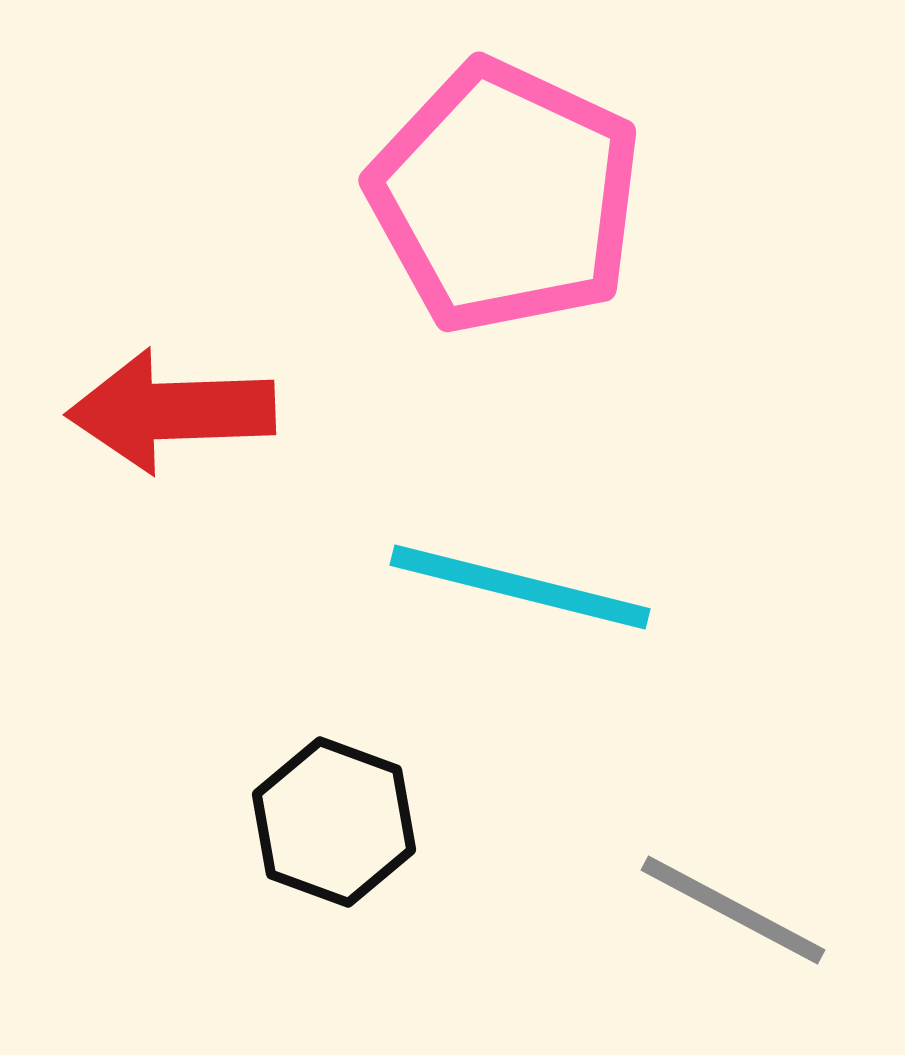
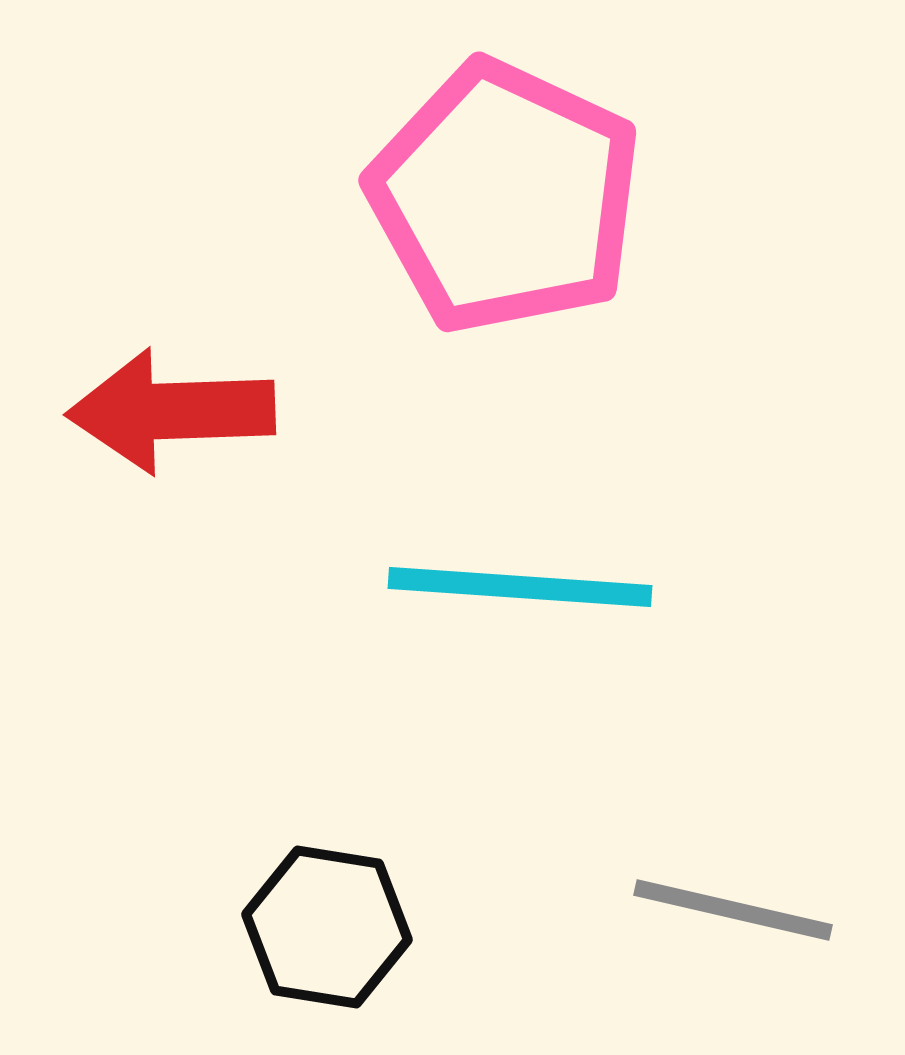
cyan line: rotated 10 degrees counterclockwise
black hexagon: moved 7 px left, 105 px down; rotated 11 degrees counterclockwise
gray line: rotated 15 degrees counterclockwise
